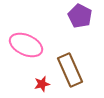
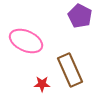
pink ellipse: moved 4 px up
red star: rotated 14 degrees clockwise
